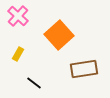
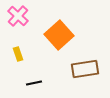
yellow rectangle: rotated 48 degrees counterclockwise
brown rectangle: moved 1 px right
black line: rotated 49 degrees counterclockwise
